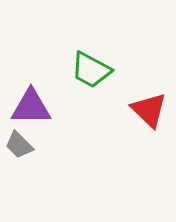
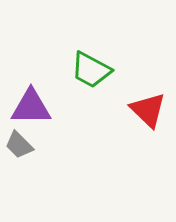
red triangle: moved 1 px left
